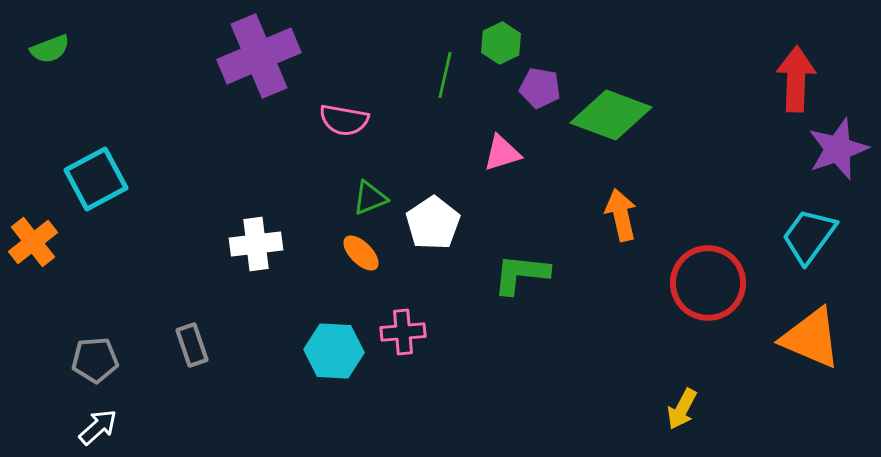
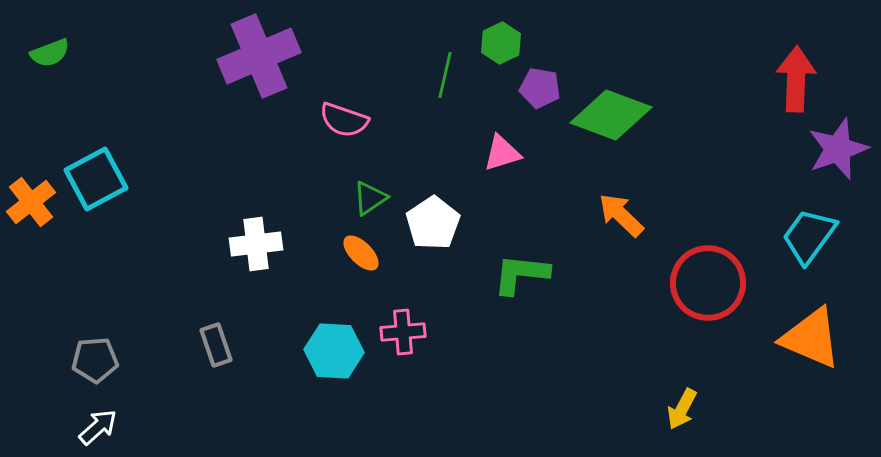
green semicircle: moved 4 px down
pink semicircle: rotated 9 degrees clockwise
green triangle: rotated 12 degrees counterclockwise
orange arrow: rotated 33 degrees counterclockwise
orange cross: moved 2 px left, 40 px up
gray rectangle: moved 24 px right
